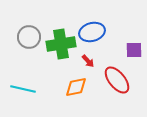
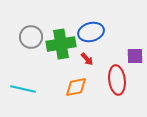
blue ellipse: moved 1 px left
gray circle: moved 2 px right
purple square: moved 1 px right, 6 px down
red arrow: moved 1 px left, 2 px up
red ellipse: rotated 32 degrees clockwise
